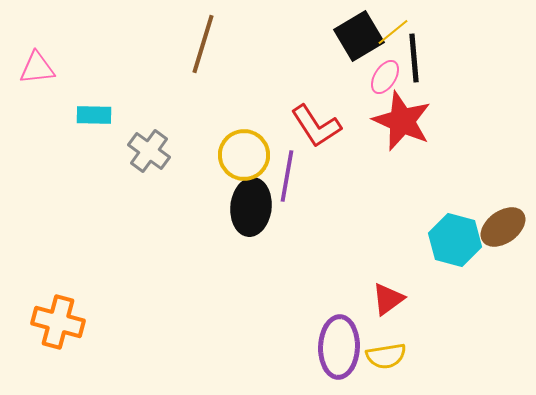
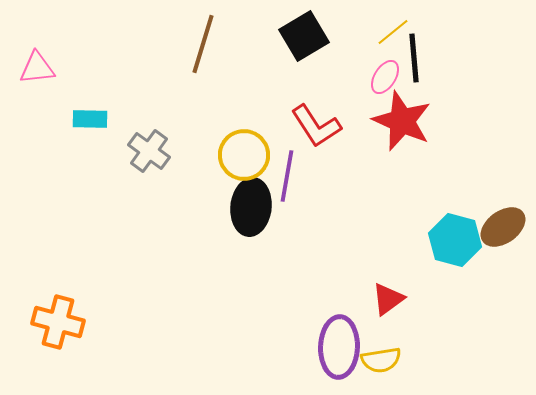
black square: moved 55 px left
cyan rectangle: moved 4 px left, 4 px down
yellow semicircle: moved 5 px left, 4 px down
